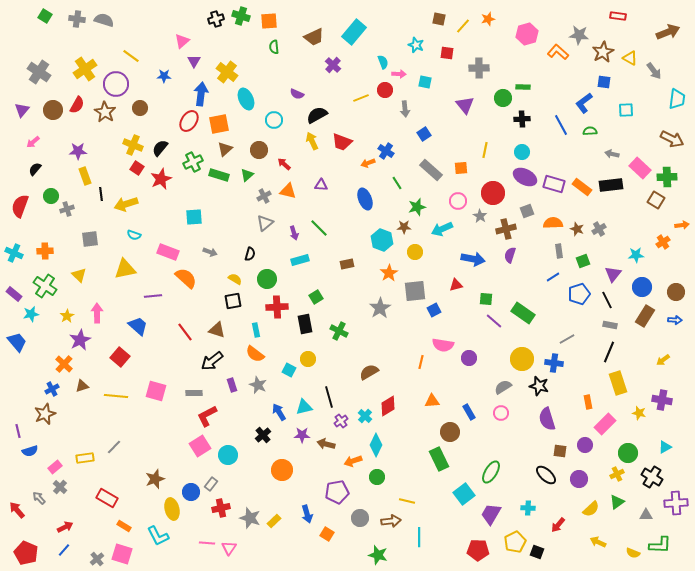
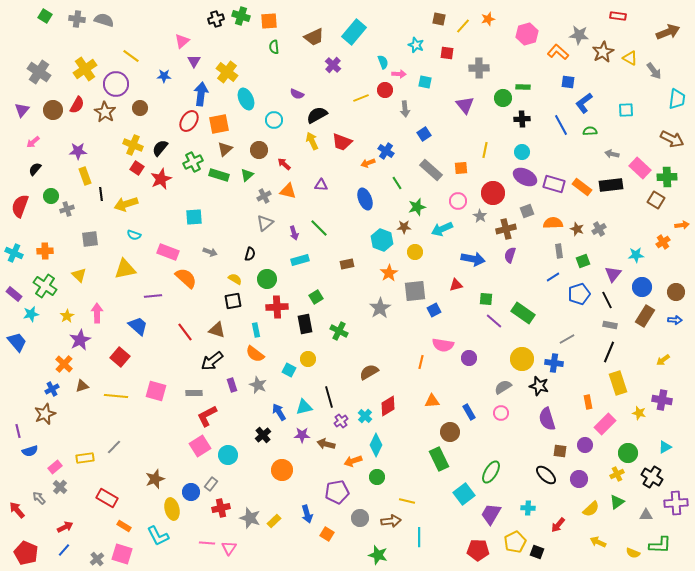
blue square at (604, 82): moved 36 px left
